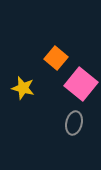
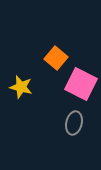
pink square: rotated 12 degrees counterclockwise
yellow star: moved 2 px left, 1 px up
